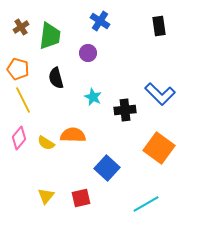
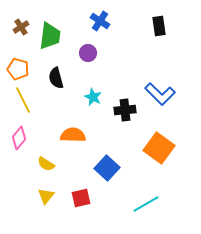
yellow semicircle: moved 21 px down
